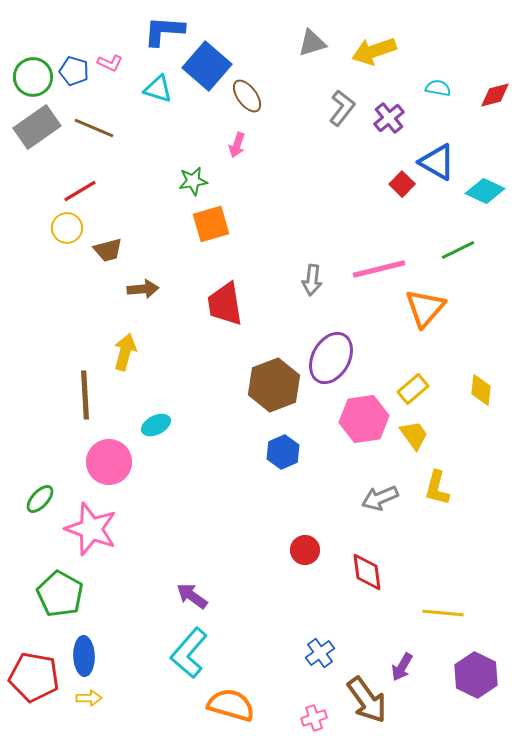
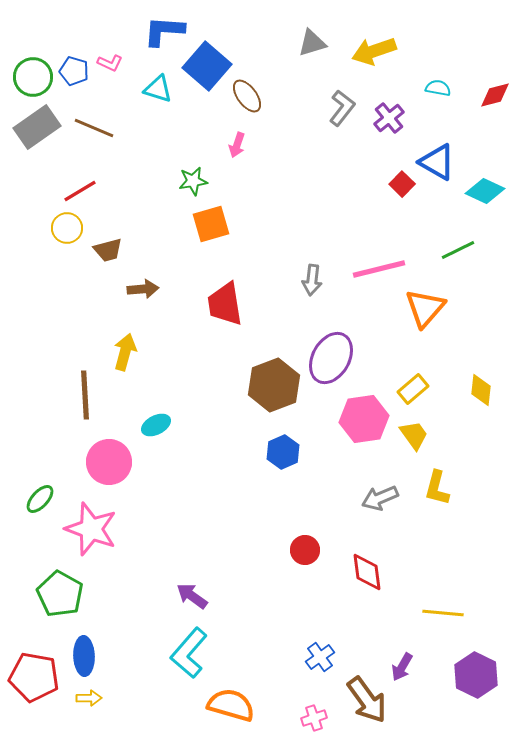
blue cross at (320, 653): moved 4 px down
